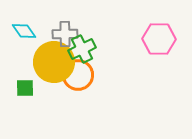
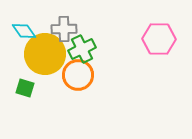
gray cross: moved 1 px left, 5 px up
yellow circle: moved 9 px left, 8 px up
green square: rotated 18 degrees clockwise
